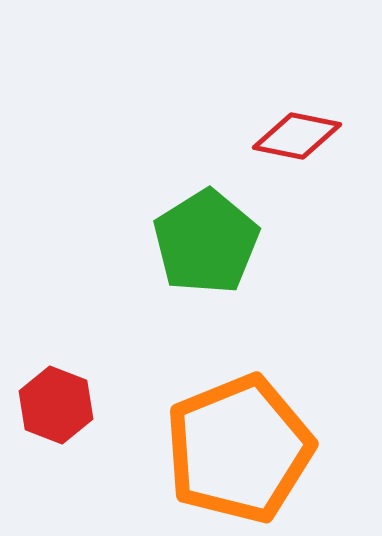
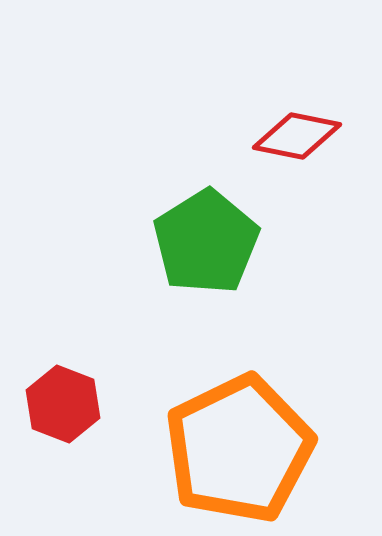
red hexagon: moved 7 px right, 1 px up
orange pentagon: rotated 4 degrees counterclockwise
